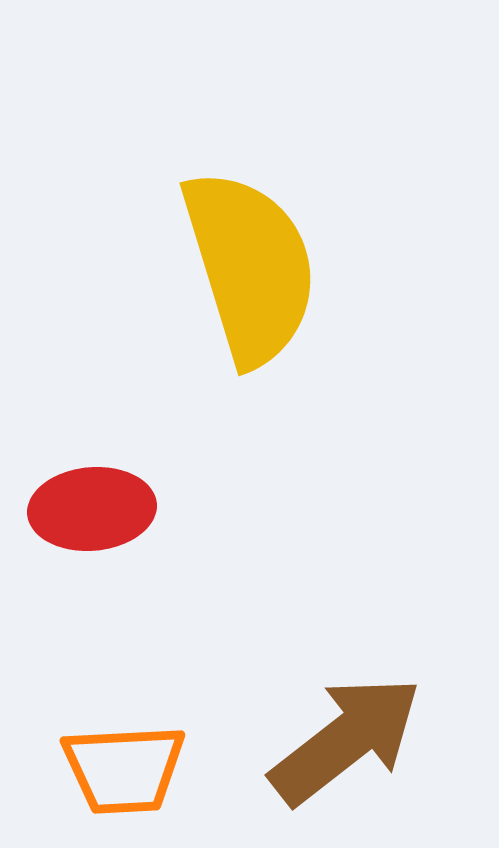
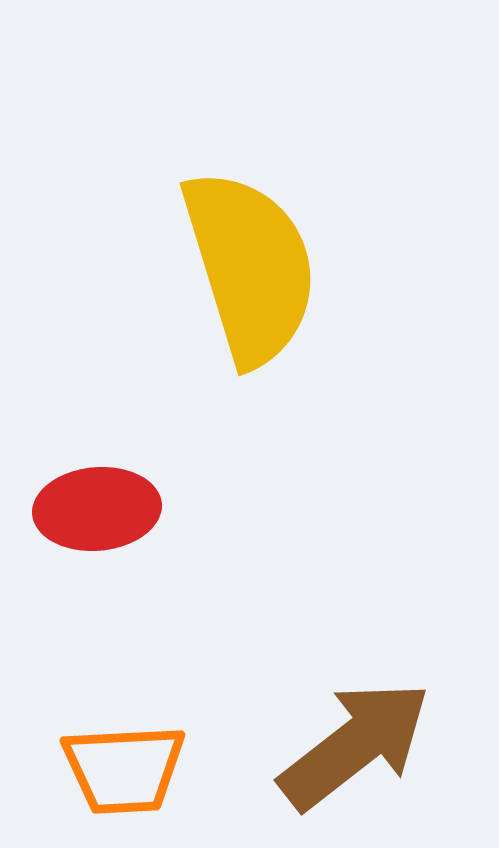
red ellipse: moved 5 px right
brown arrow: moved 9 px right, 5 px down
